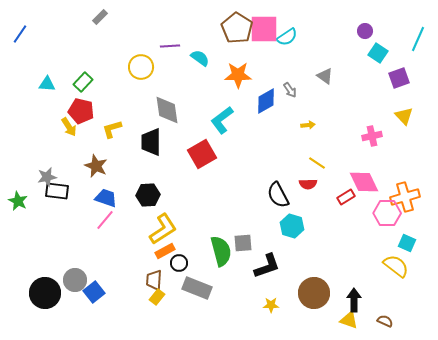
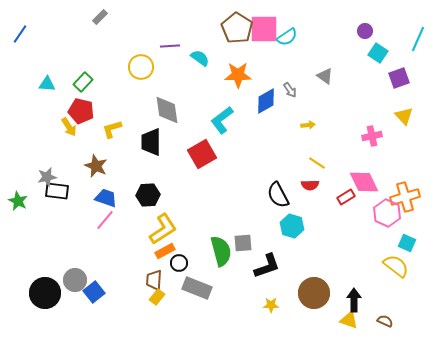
red semicircle at (308, 184): moved 2 px right, 1 px down
pink hexagon at (387, 213): rotated 24 degrees clockwise
